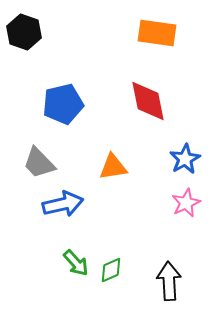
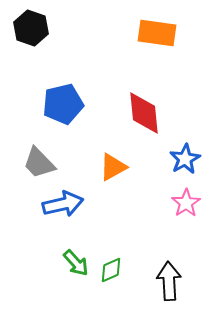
black hexagon: moved 7 px right, 4 px up
red diamond: moved 4 px left, 12 px down; rotated 6 degrees clockwise
orange triangle: rotated 20 degrees counterclockwise
pink star: rotated 8 degrees counterclockwise
